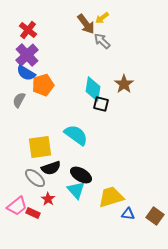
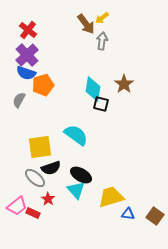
gray arrow: rotated 54 degrees clockwise
blue semicircle: rotated 12 degrees counterclockwise
